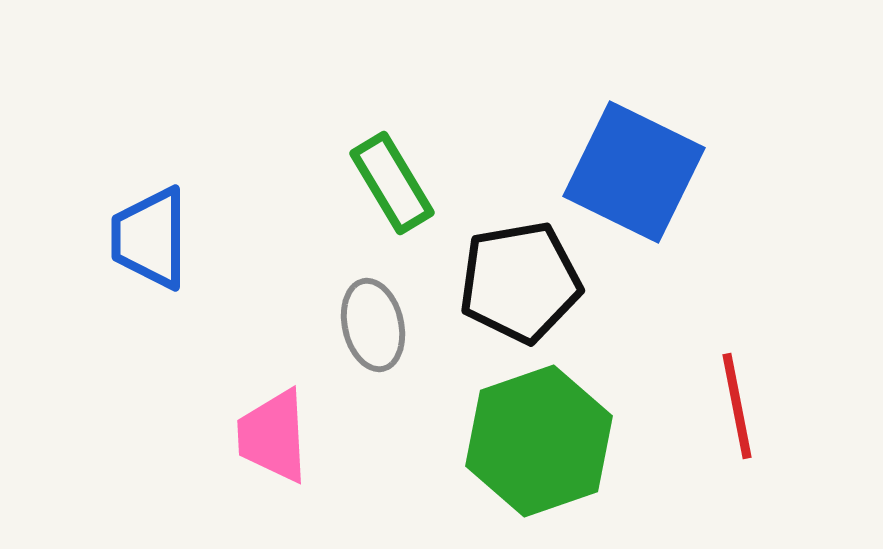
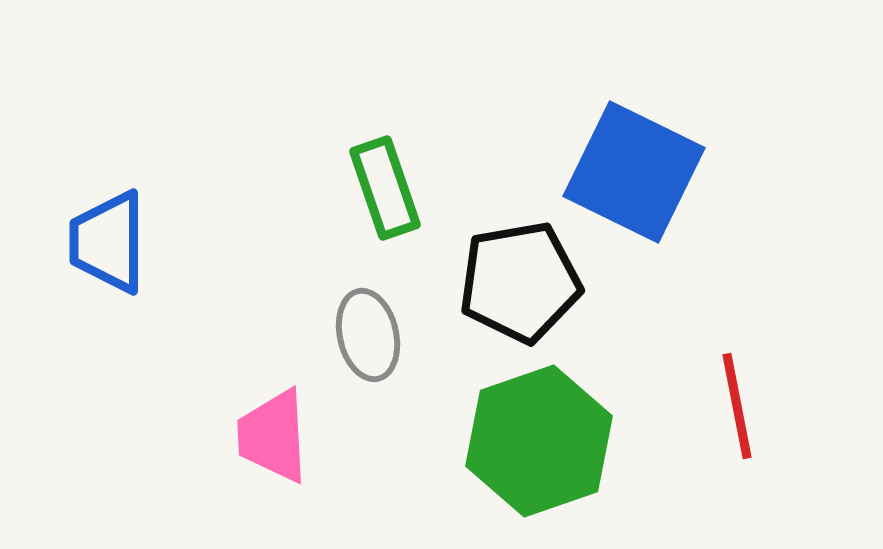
green rectangle: moved 7 px left, 5 px down; rotated 12 degrees clockwise
blue trapezoid: moved 42 px left, 4 px down
gray ellipse: moved 5 px left, 10 px down
